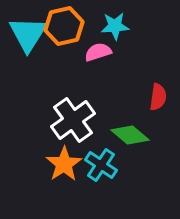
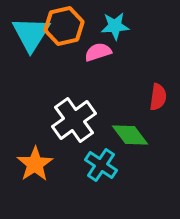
cyan triangle: moved 3 px right
white cross: moved 1 px right
green diamond: rotated 12 degrees clockwise
orange star: moved 29 px left
